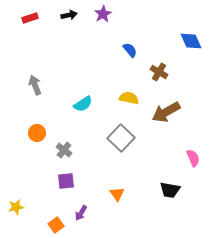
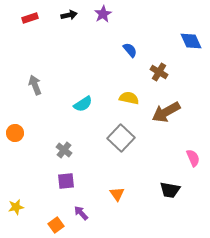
orange circle: moved 22 px left
purple arrow: rotated 105 degrees clockwise
